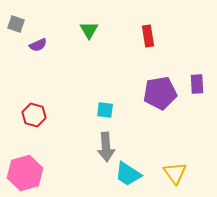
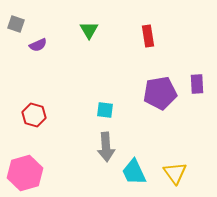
cyan trapezoid: moved 6 px right, 2 px up; rotated 32 degrees clockwise
